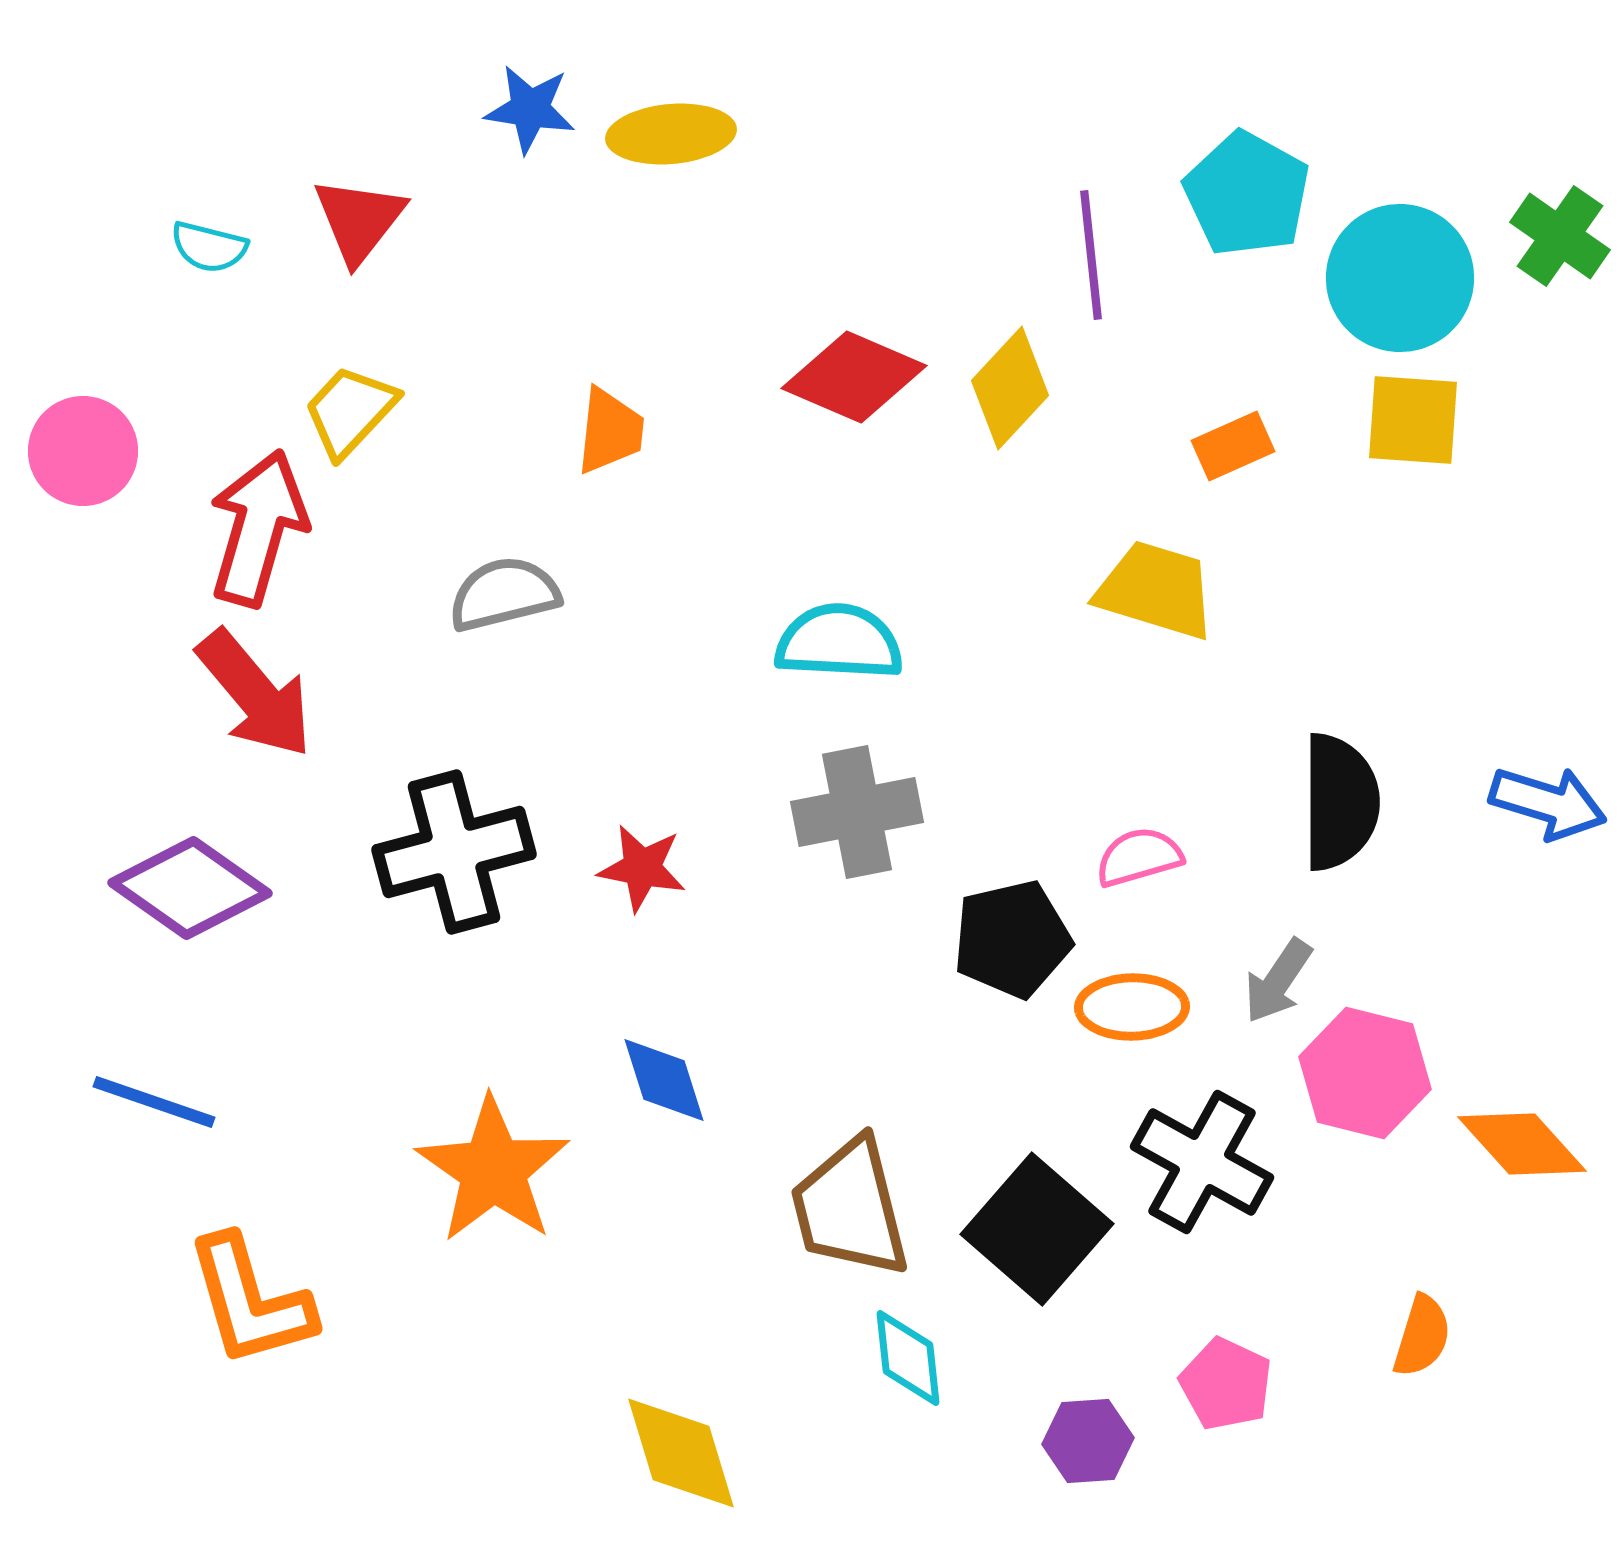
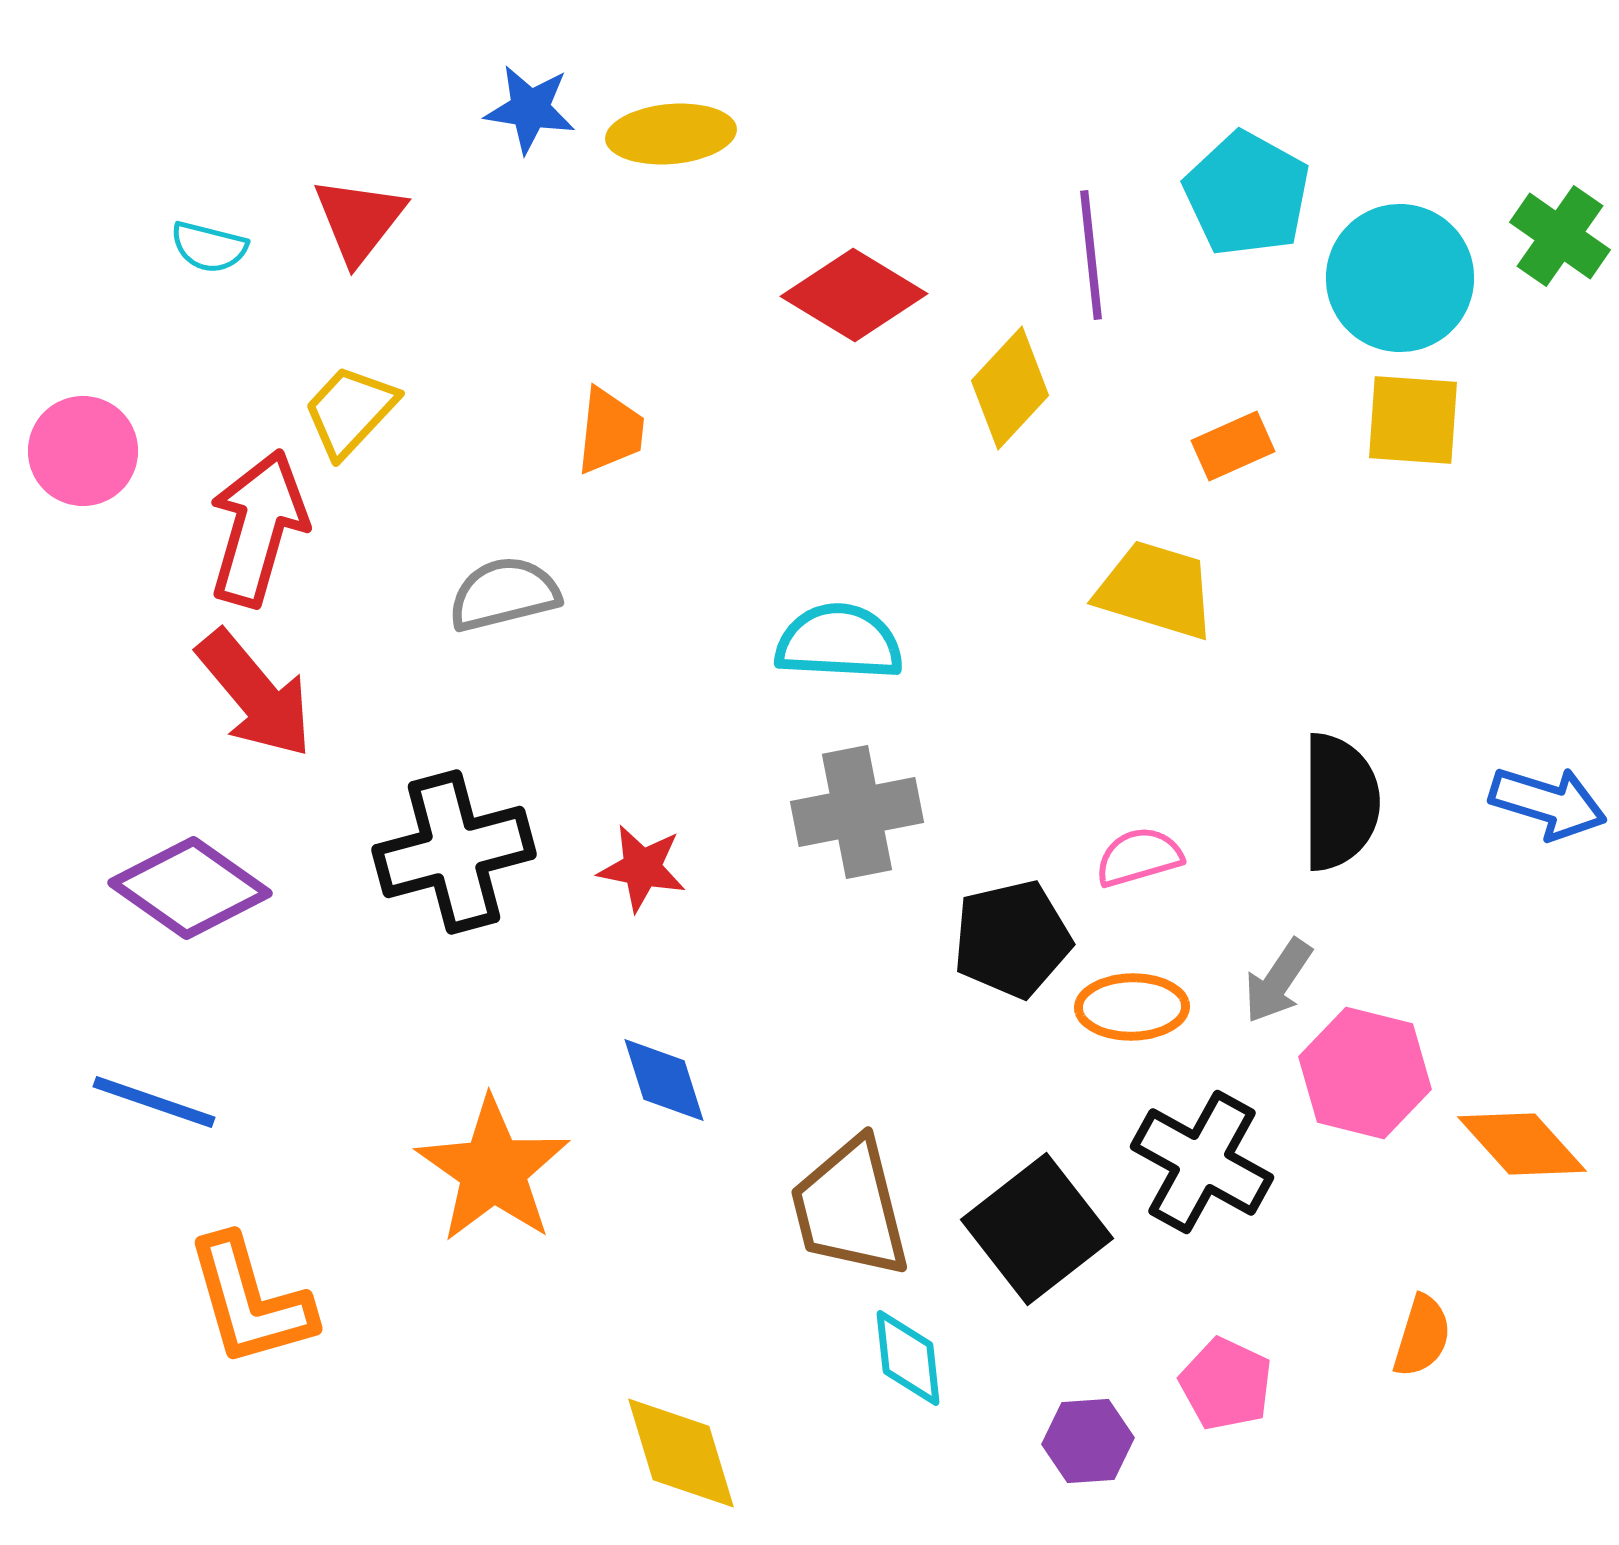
red diamond at (854, 377): moved 82 px up; rotated 8 degrees clockwise
black square at (1037, 1229): rotated 11 degrees clockwise
